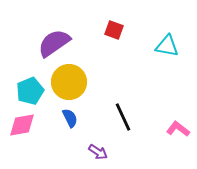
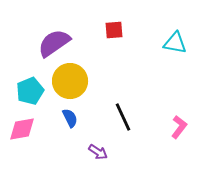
red square: rotated 24 degrees counterclockwise
cyan triangle: moved 8 px right, 3 px up
yellow circle: moved 1 px right, 1 px up
pink diamond: moved 4 px down
pink L-shape: moved 1 px right, 2 px up; rotated 90 degrees clockwise
